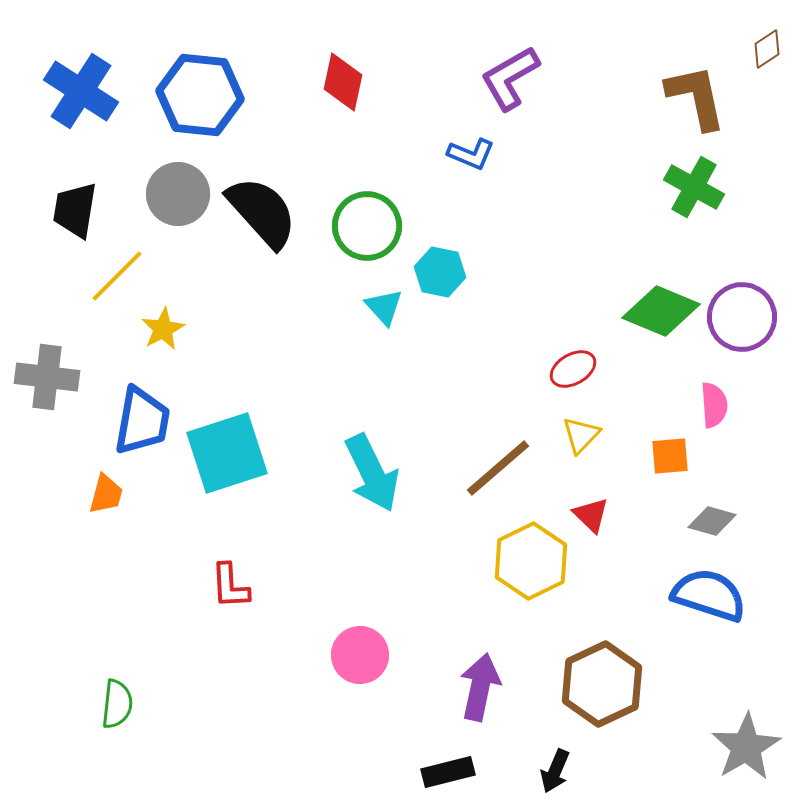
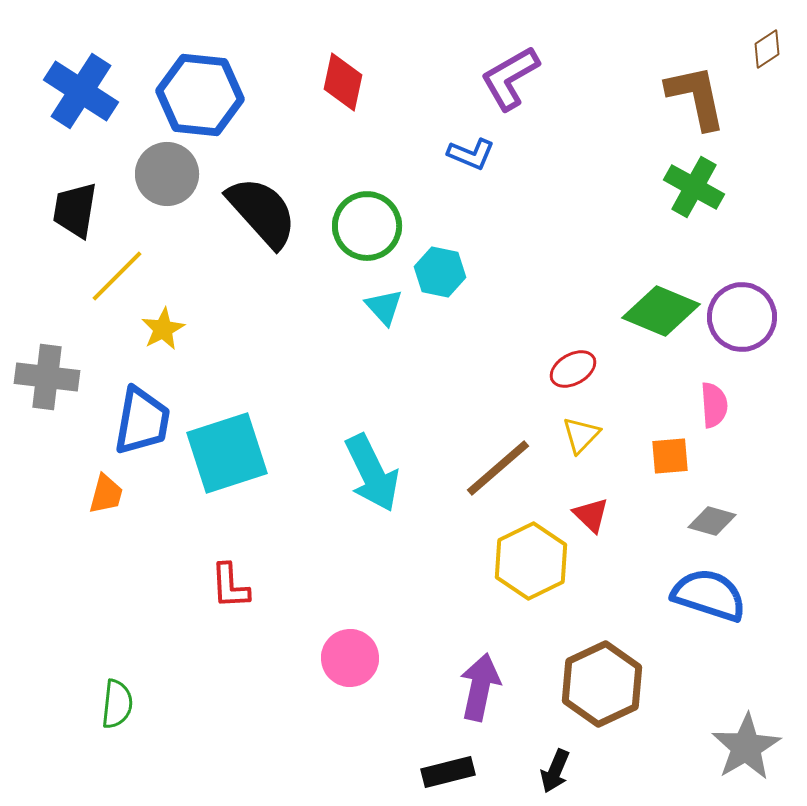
gray circle: moved 11 px left, 20 px up
pink circle: moved 10 px left, 3 px down
